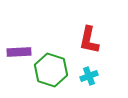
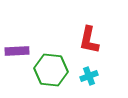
purple rectangle: moved 2 px left, 1 px up
green hexagon: rotated 12 degrees counterclockwise
